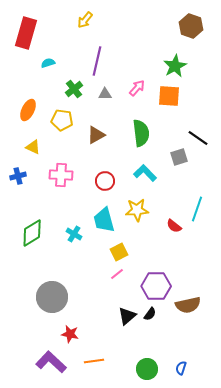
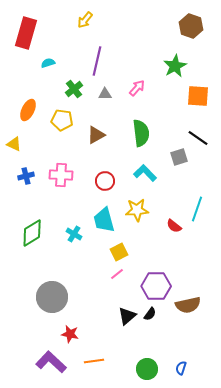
orange square: moved 29 px right
yellow triangle: moved 19 px left, 3 px up
blue cross: moved 8 px right
